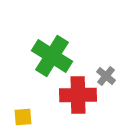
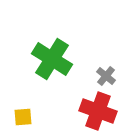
green cross: moved 3 px down
red cross: moved 20 px right, 16 px down; rotated 21 degrees clockwise
